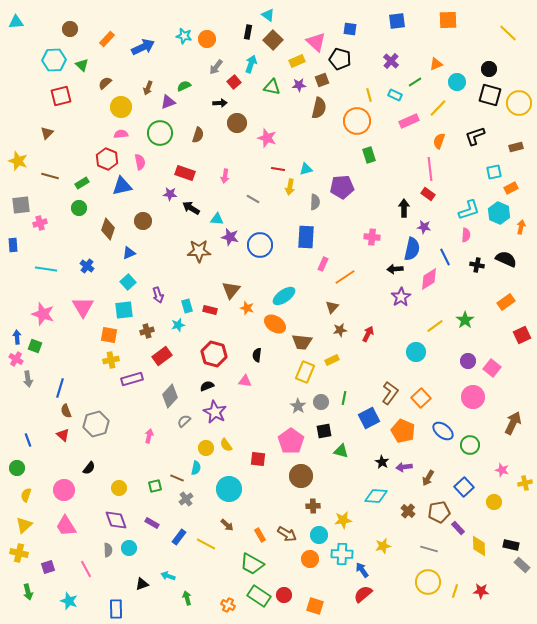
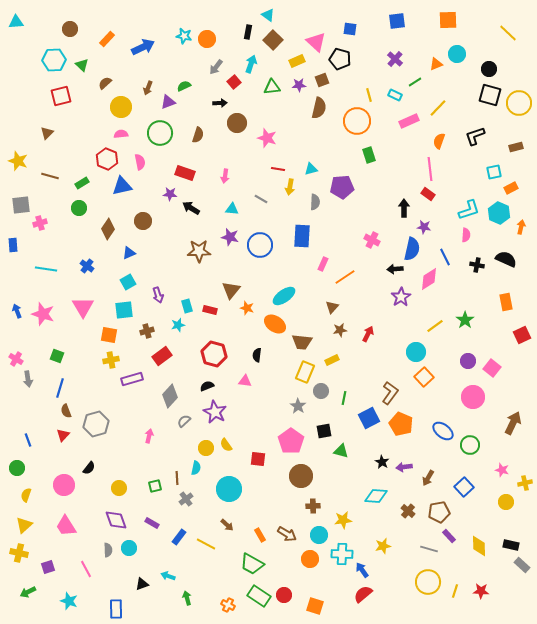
purple cross at (391, 61): moved 4 px right, 2 px up
cyan circle at (457, 82): moved 28 px up
green triangle at (272, 87): rotated 18 degrees counterclockwise
cyan triangle at (306, 169): moved 5 px right
gray line at (253, 199): moved 8 px right
cyan triangle at (217, 219): moved 15 px right, 10 px up
brown diamond at (108, 229): rotated 15 degrees clockwise
blue rectangle at (306, 237): moved 4 px left, 1 px up
pink cross at (372, 237): moved 3 px down; rotated 21 degrees clockwise
cyan square at (128, 282): rotated 14 degrees clockwise
orange rectangle at (506, 302): rotated 66 degrees counterclockwise
blue arrow at (17, 337): moved 26 px up; rotated 16 degrees counterclockwise
green square at (35, 346): moved 22 px right, 10 px down
orange square at (421, 398): moved 3 px right, 21 px up
gray circle at (321, 402): moved 11 px up
orange pentagon at (403, 431): moved 2 px left, 7 px up
red triangle at (63, 435): rotated 32 degrees clockwise
brown line at (177, 478): rotated 64 degrees clockwise
pink circle at (64, 490): moved 5 px up
yellow circle at (494, 502): moved 12 px right
purple rectangle at (458, 528): moved 9 px left, 8 px down
green arrow at (28, 592): rotated 77 degrees clockwise
